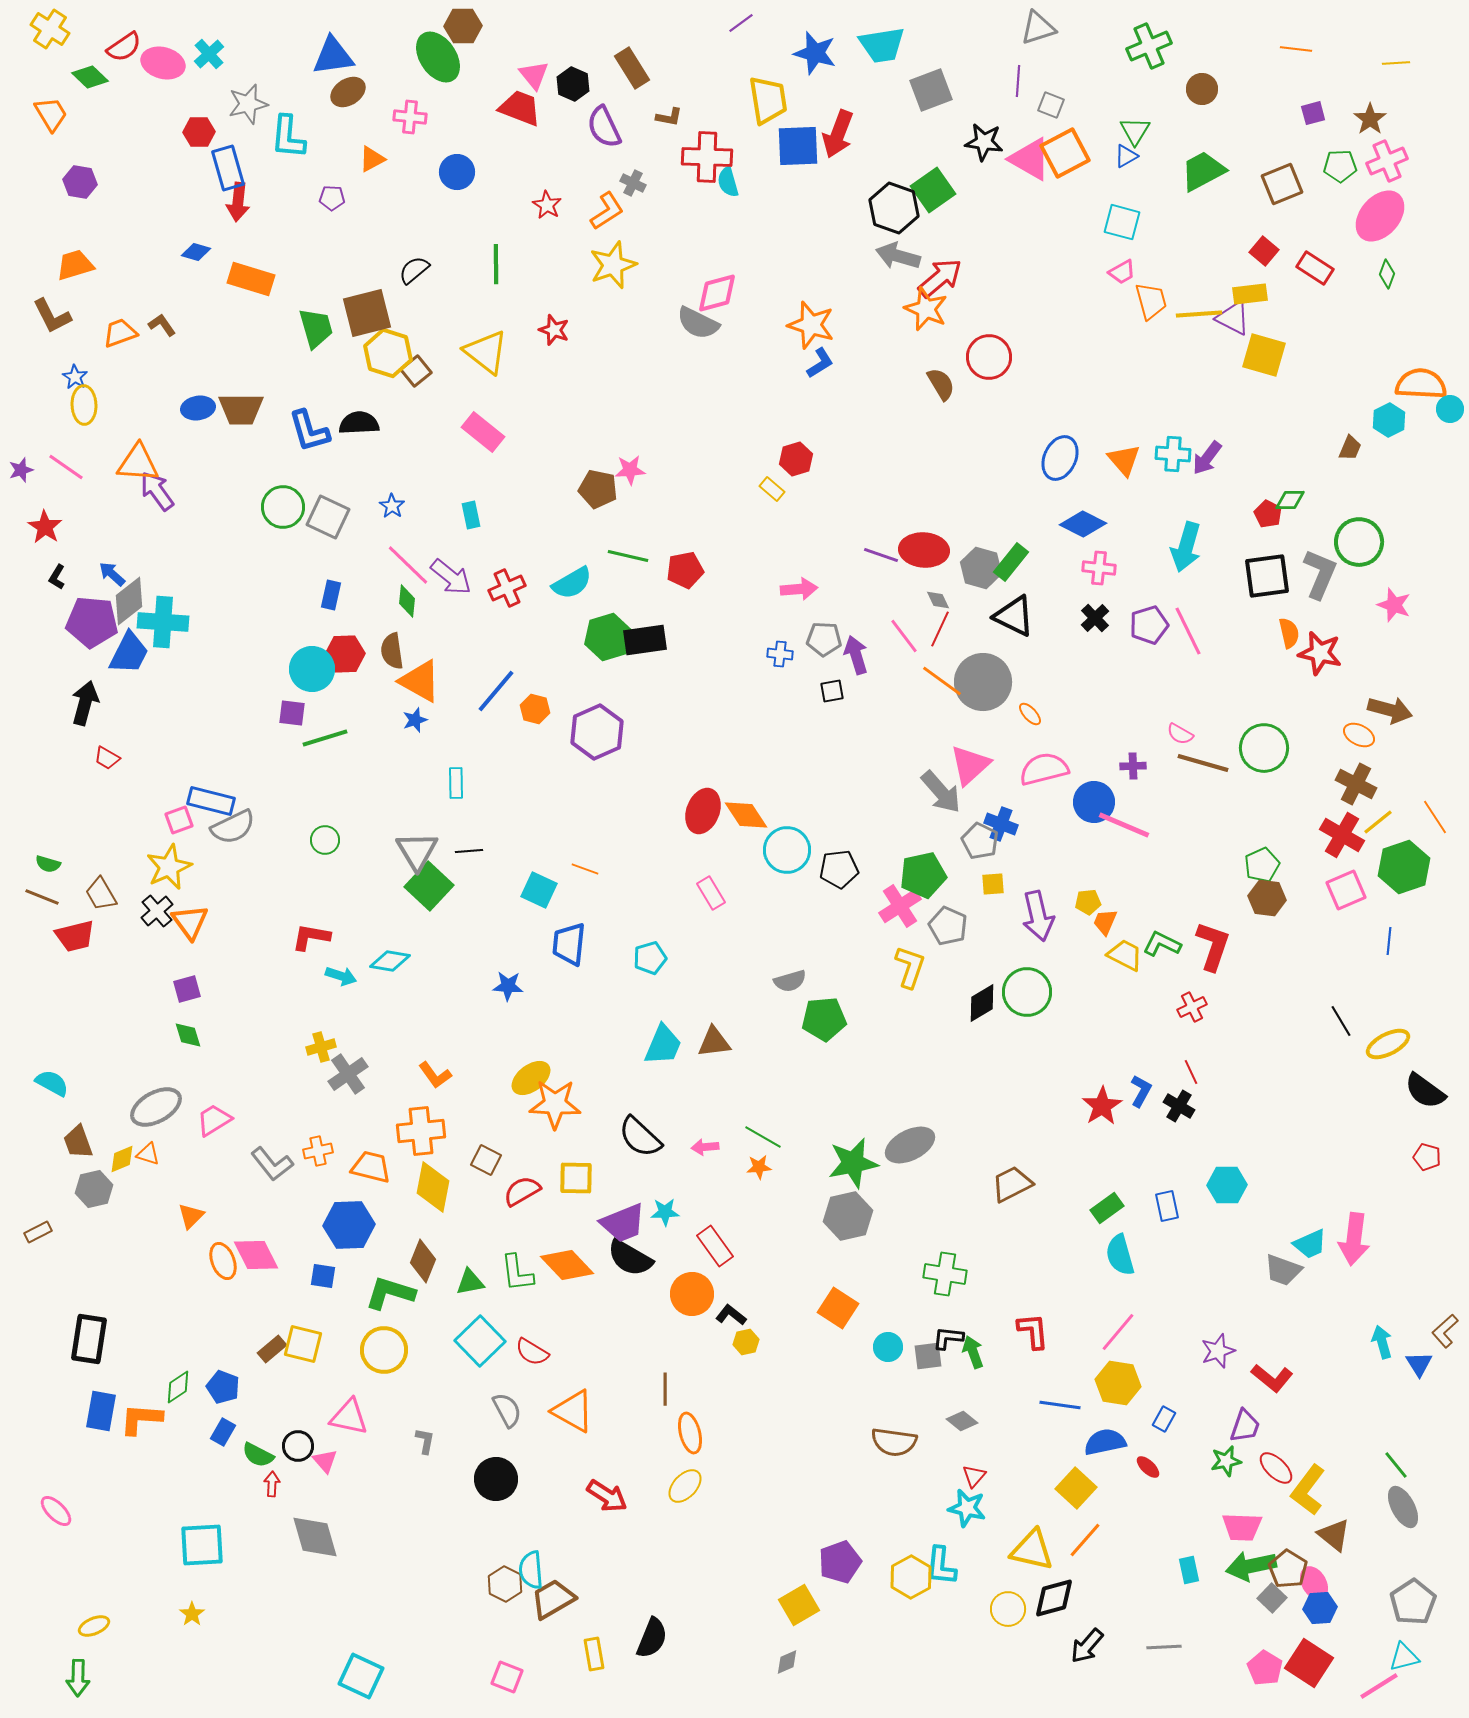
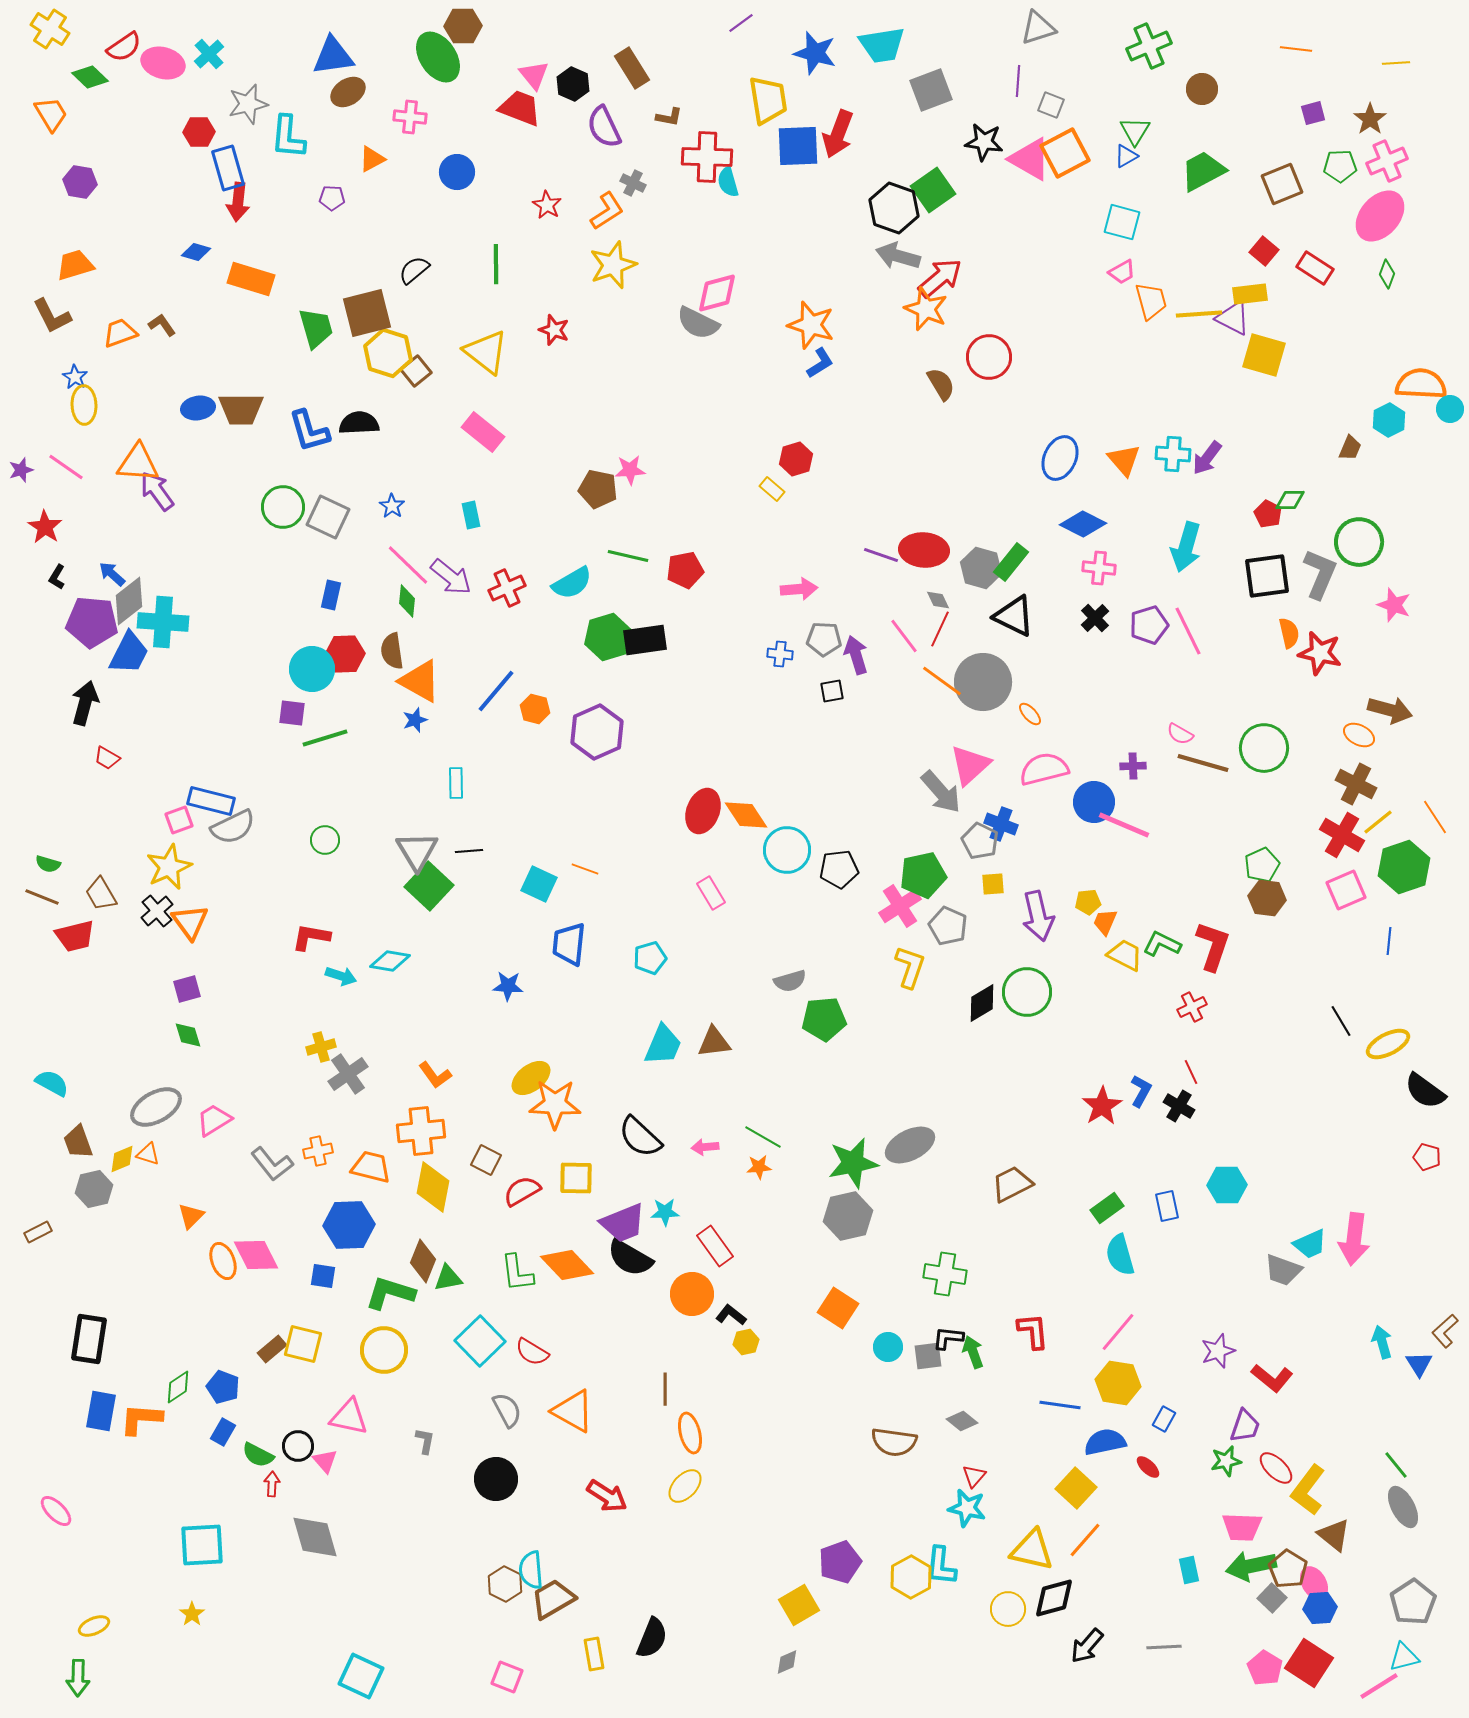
cyan square at (539, 890): moved 6 px up
green triangle at (470, 1282): moved 22 px left, 4 px up
